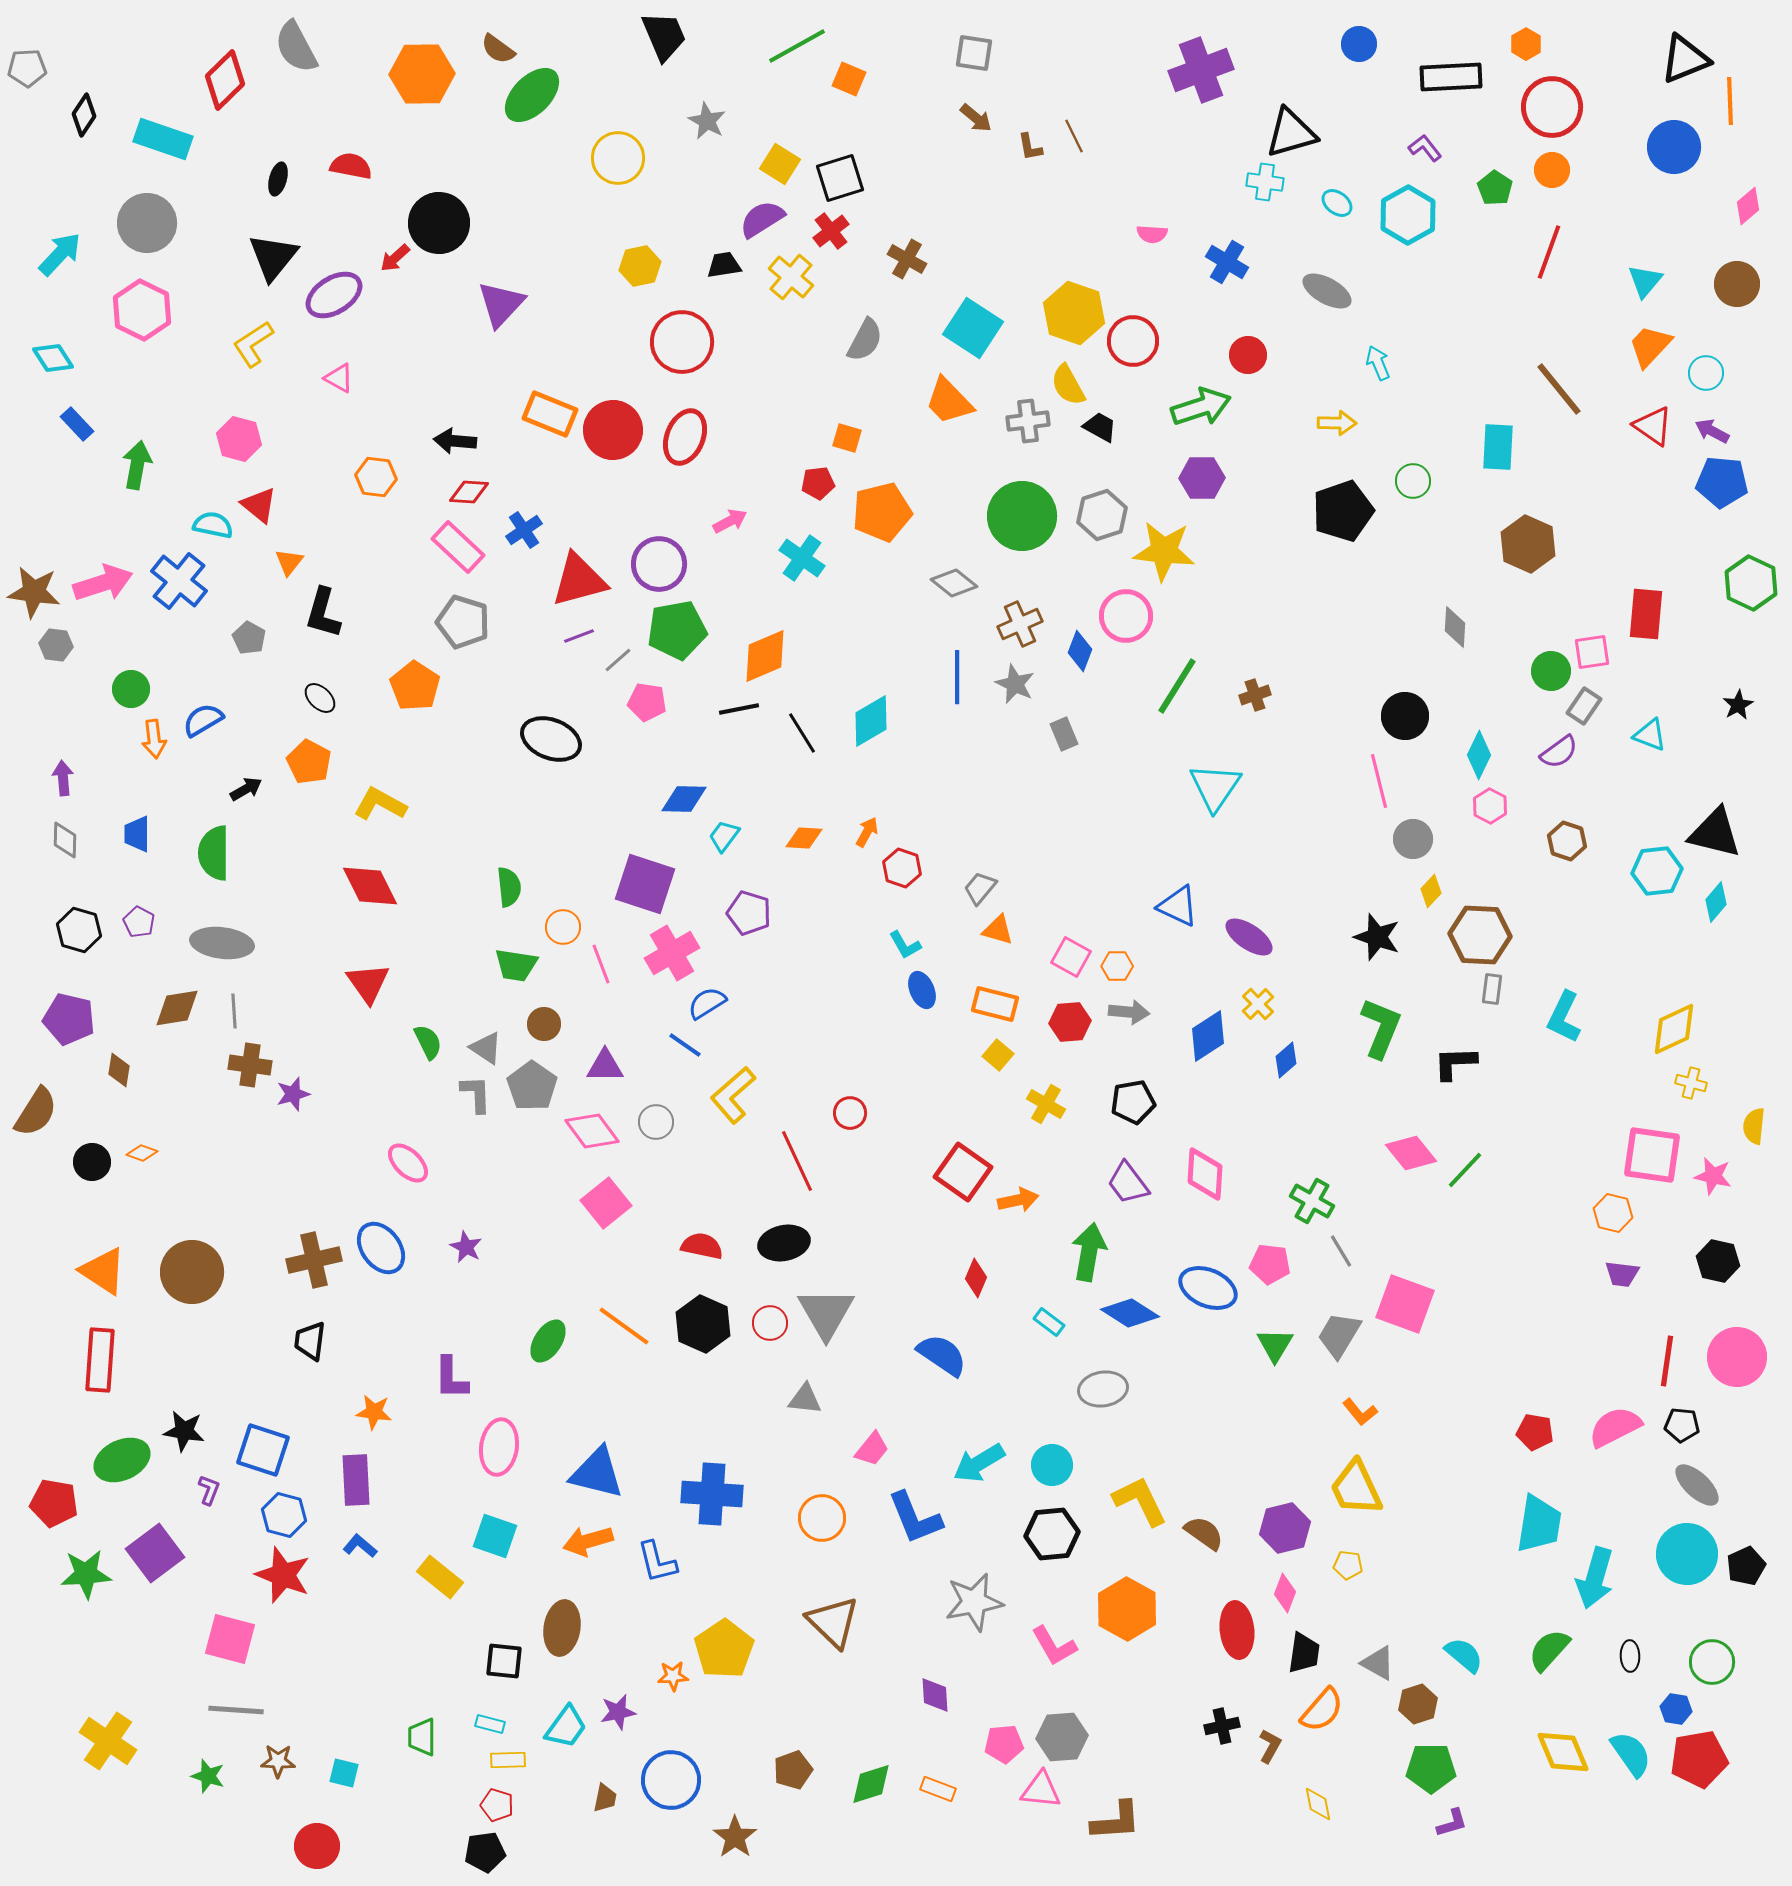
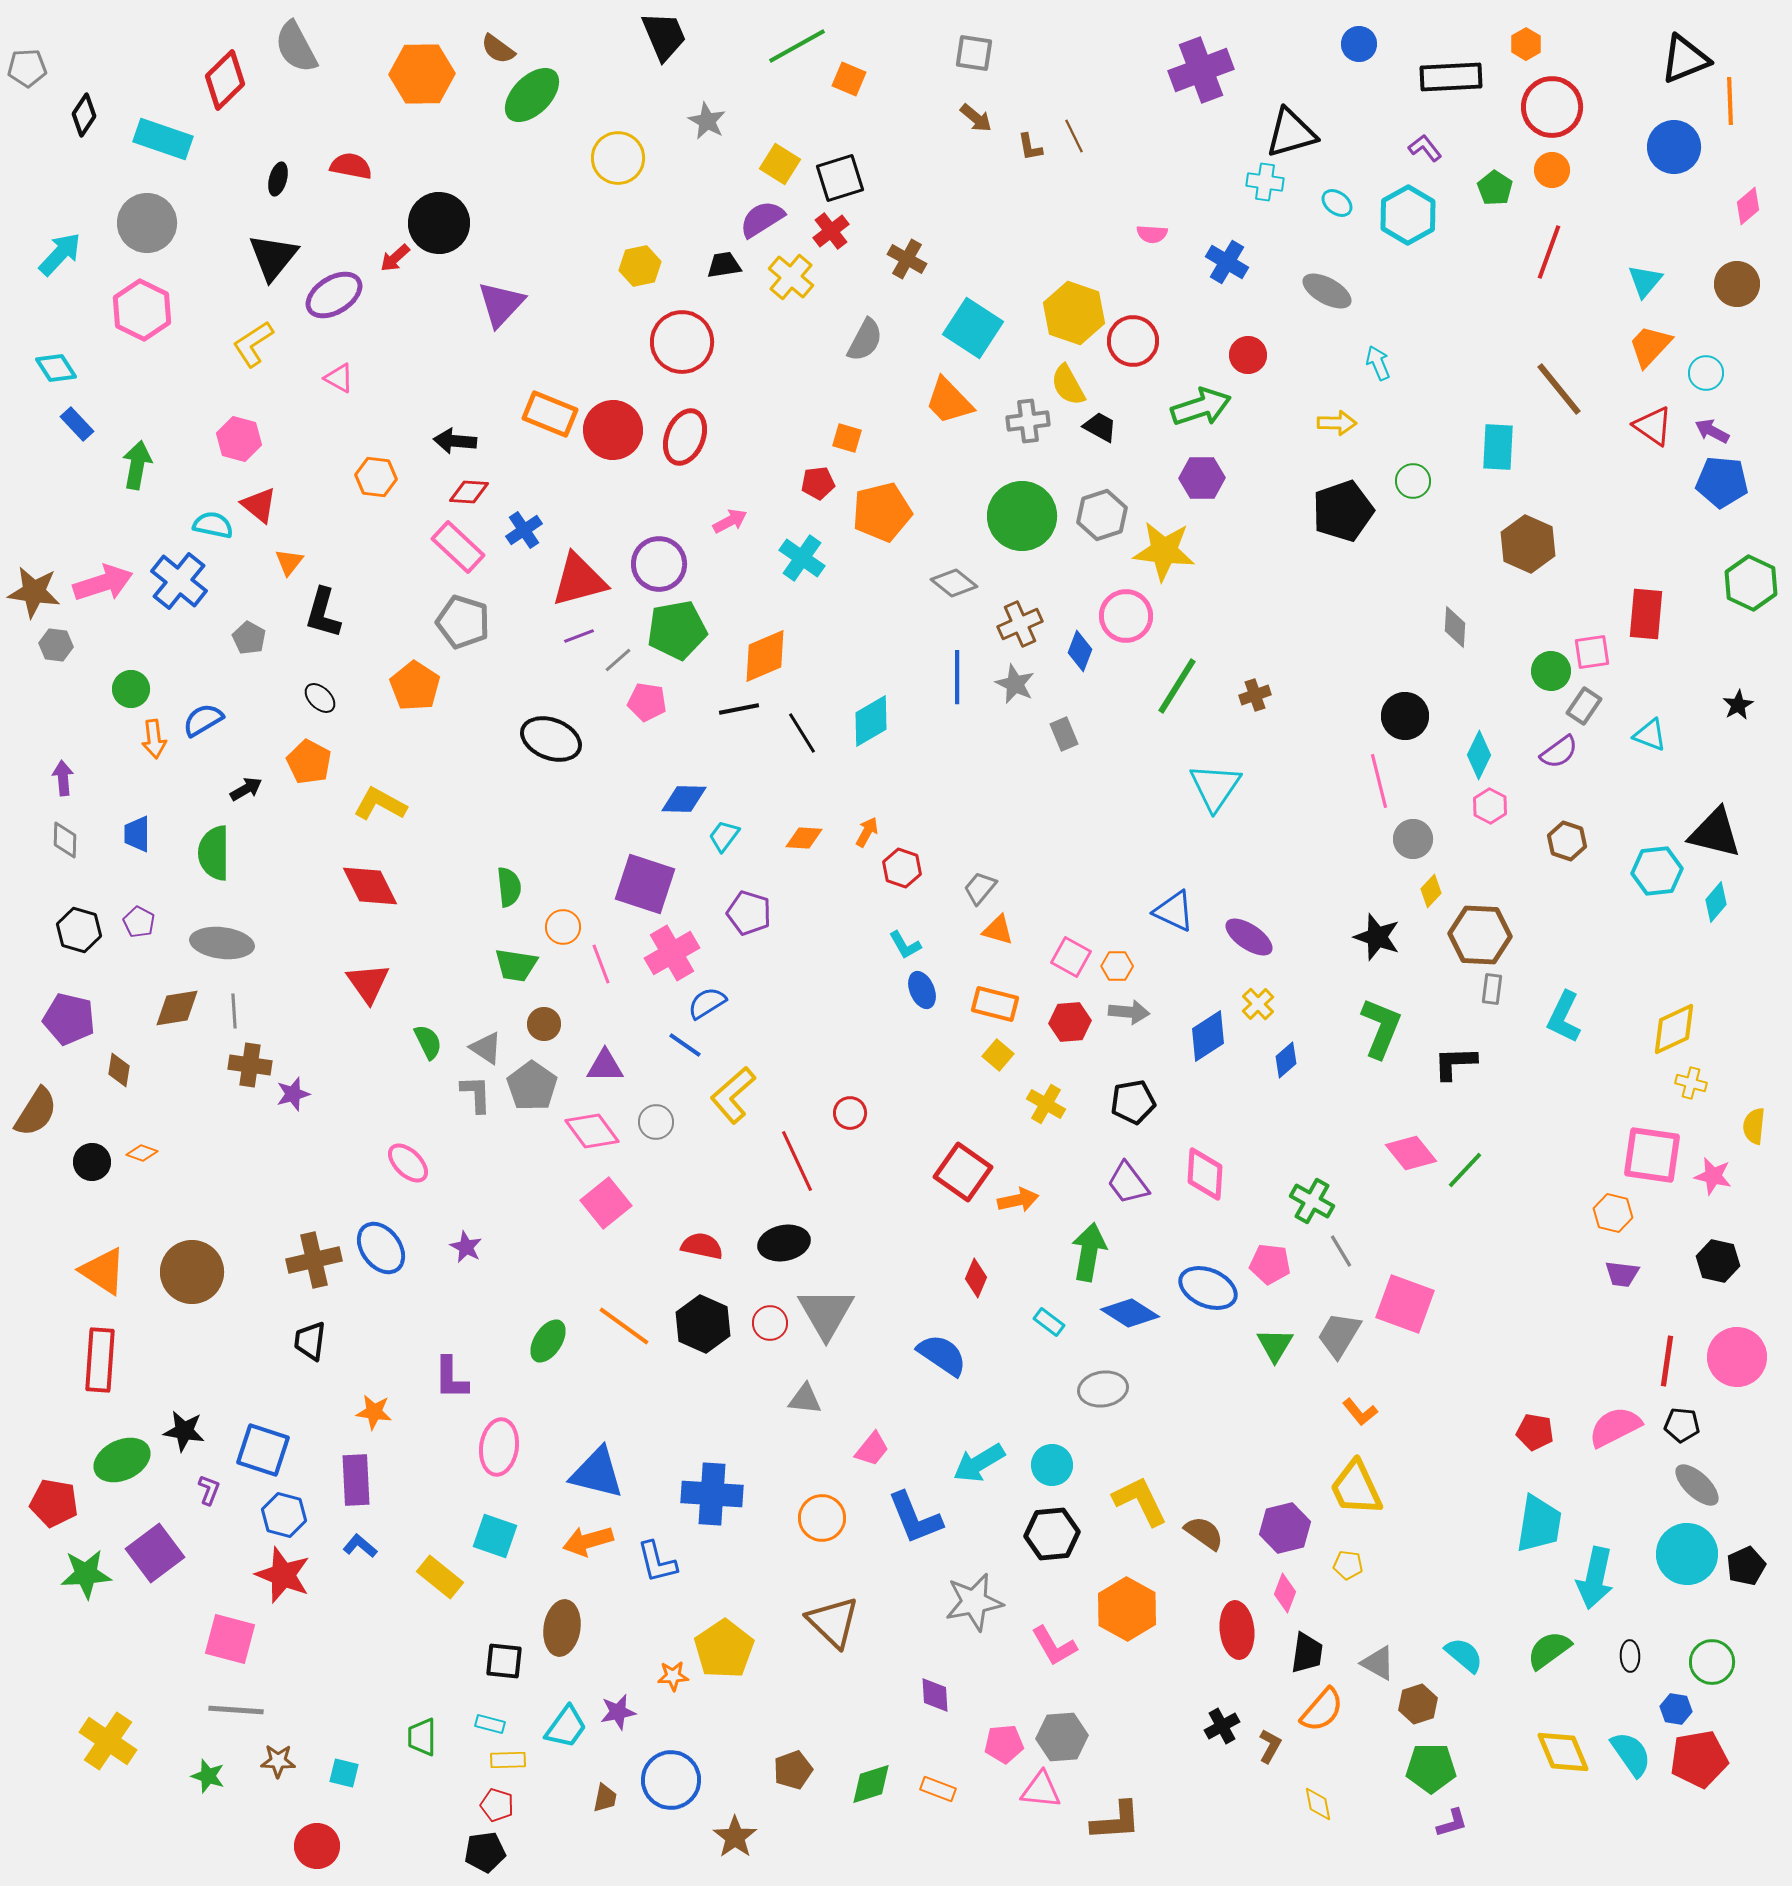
cyan diamond at (53, 358): moved 3 px right, 10 px down
blue triangle at (1178, 906): moved 4 px left, 5 px down
cyan arrow at (1595, 1578): rotated 4 degrees counterclockwise
green semicircle at (1549, 1650): rotated 12 degrees clockwise
black trapezoid at (1304, 1653): moved 3 px right
black cross at (1222, 1726): rotated 16 degrees counterclockwise
